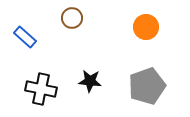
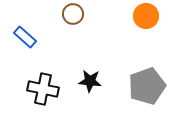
brown circle: moved 1 px right, 4 px up
orange circle: moved 11 px up
black cross: moved 2 px right
